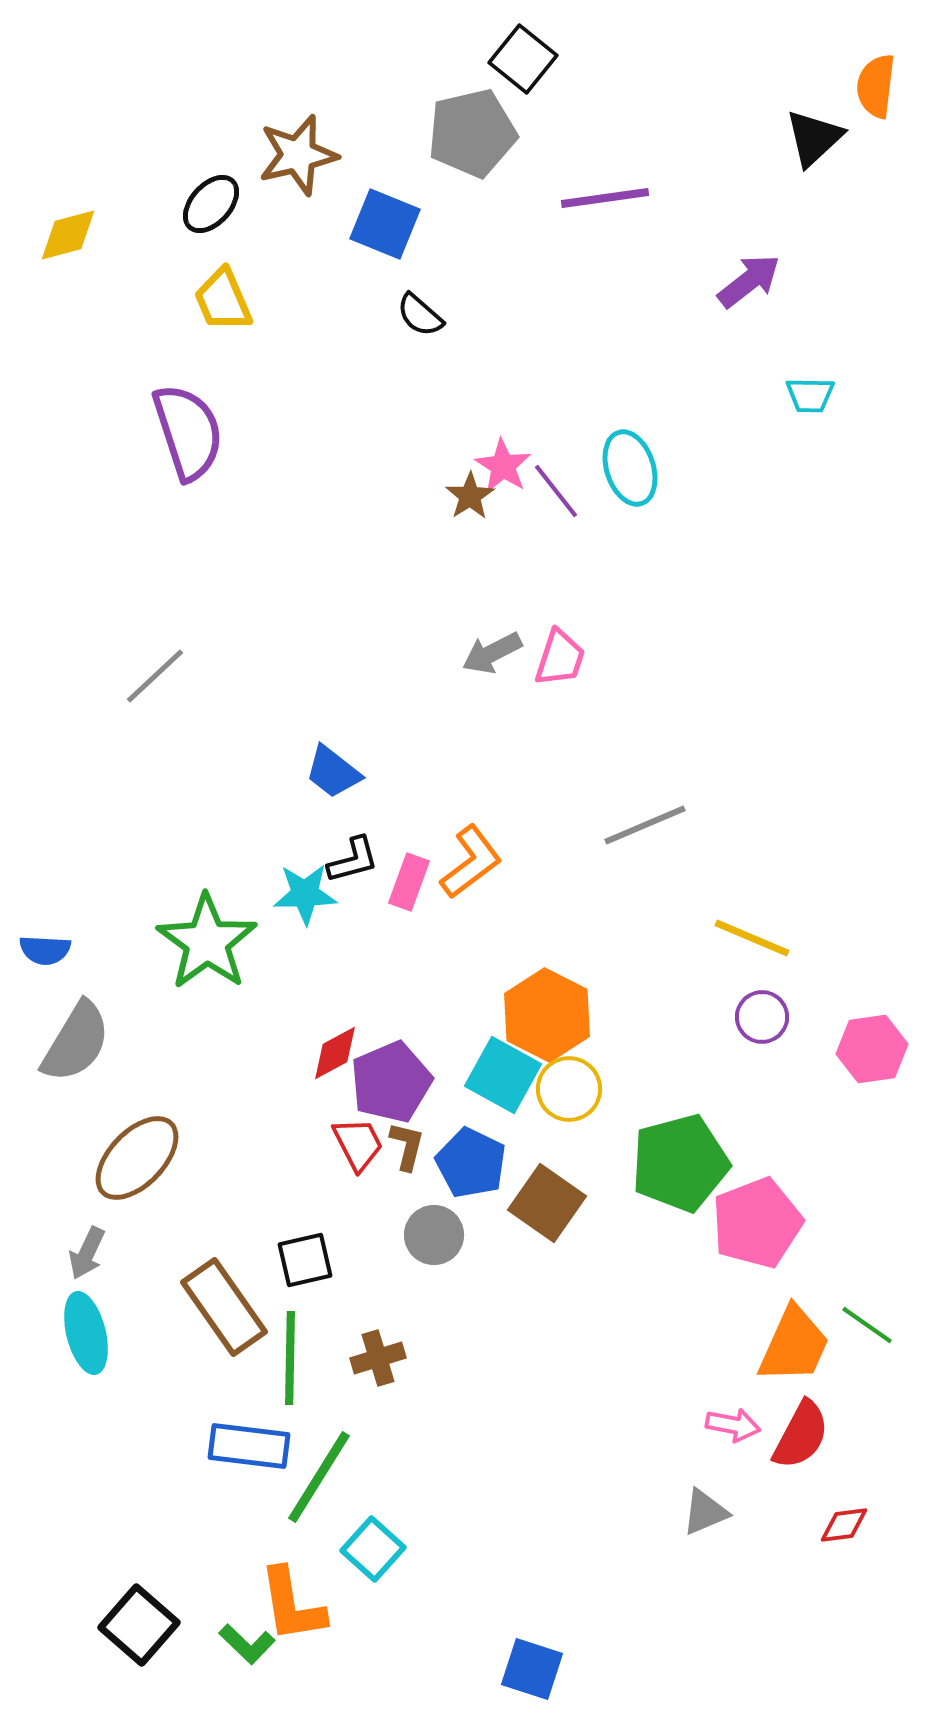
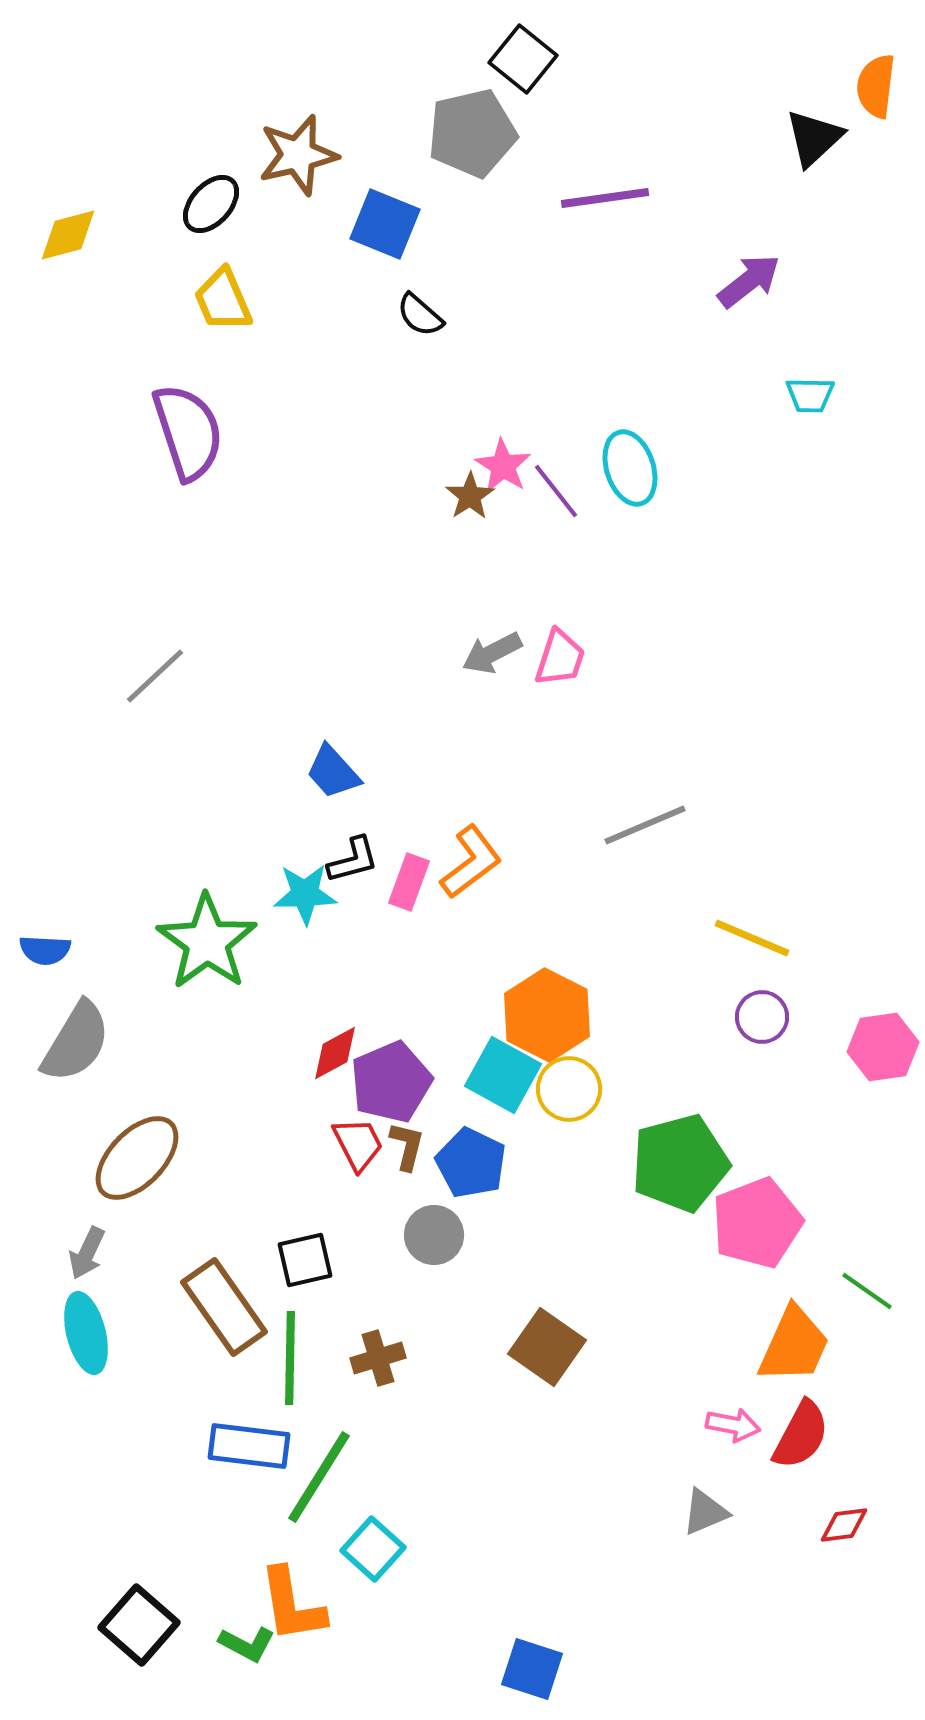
blue trapezoid at (333, 772): rotated 10 degrees clockwise
pink hexagon at (872, 1049): moved 11 px right, 2 px up
brown square at (547, 1203): moved 144 px down
green line at (867, 1325): moved 34 px up
green L-shape at (247, 1644): rotated 16 degrees counterclockwise
